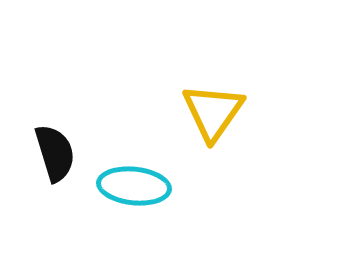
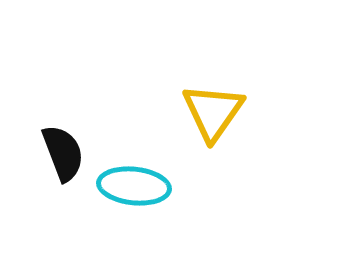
black semicircle: moved 8 px right; rotated 4 degrees counterclockwise
